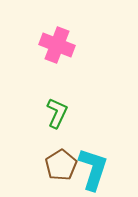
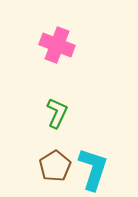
brown pentagon: moved 6 px left, 1 px down
